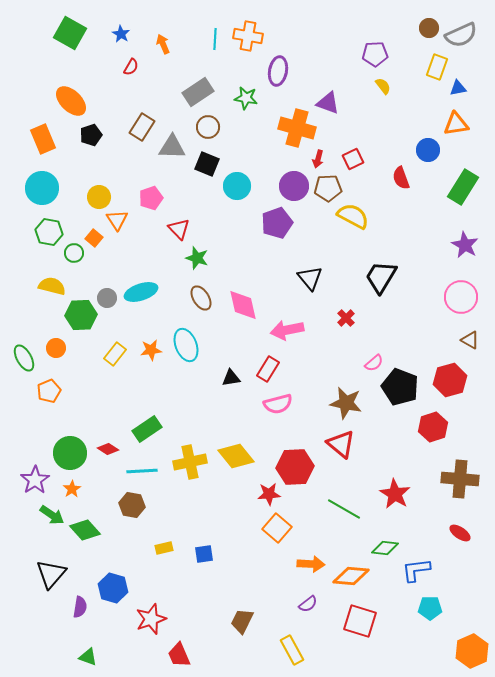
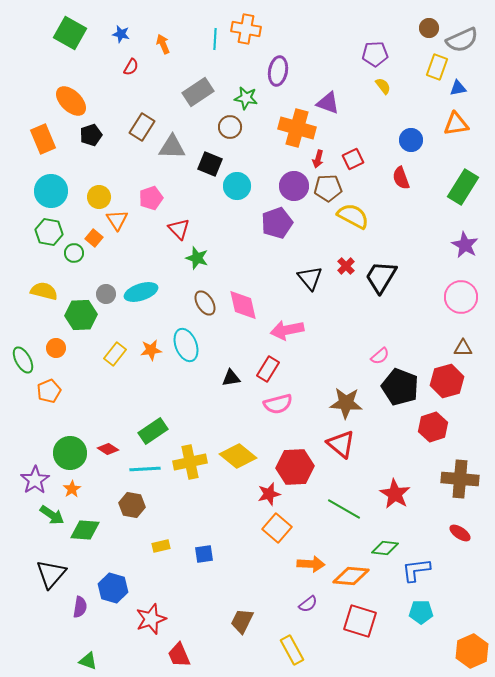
blue star at (121, 34): rotated 18 degrees counterclockwise
gray semicircle at (461, 35): moved 1 px right, 5 px down
orange cross at (248, 36): moved 2 px left, 7 px up
brown circle at (208, 127): moved 22 px right
blue circle at (428, 150): moved 17 px left, 10 px up
black square at (207, 164): moved 3 px right
cyan circle at (42, 188): moved 9 px right, 3 px down
yellow semicircle at (52, 286): moved 8 px left, 5 px down
gray circle at (107, 298): moved 1 px left, 4 px up
brown ellipse at (201, 298): moved 4 px right, 5 px down
red cross at (346, 318): moved 52 px up
brown triangle at (470, 340): moved 7 px left, 8 px down; rotated 30 degrees counterclockwise
green ellipse at (24, 358): moved 1 px left, 2 px down
pink semicircle at (374, 363): moved 6 px right, 7 px up
red hexagon at (450, 380): moved 3 px left, 1 px down
brown star at (346, 403): rotated 8 degrees counterclockwise
green rectangle at (147, 429): moved 6 px right, 2 px down
yellow diamond at (236, 456): moved 2 px right; rotated 12 degrees counterclockwise
cyan line at (142, 471): moved 3 px right, 2 px up
red star at (269, 494): rotated 10 degrees counterclockwise
green diamond at (85, 530): rotated 44 degrees counterclockwise
yellow rectangle at (164, 548): moved 3 px left, 2 px up
cyan pentagon at (430, 608): moved 9 px left, 4 px down
green triangle at (88, 657): moved 4 px down
